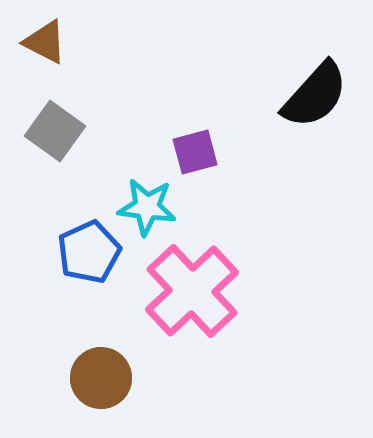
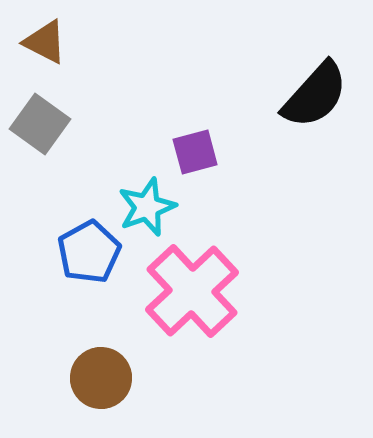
gray square: moved 15 px left, 7 px up
cyan star: rotated 28 degrees counterclockwise
blue pentagon: rotated 4 degrees counterclockwise
